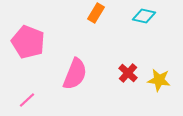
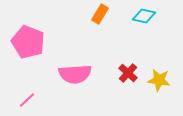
orange rectangle: moved 4 px right, 1 px down
pink semicircle: rotated 64 degrees clockwise
